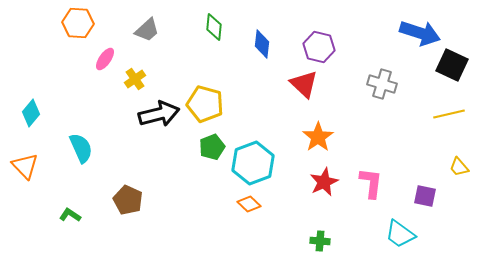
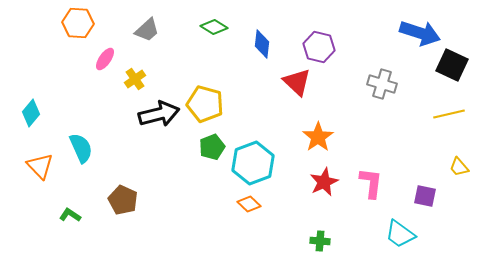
green diamond: rotated 64 degrees counterclockwise
red triangle: moved 7 px left, 2 px up
orange triangle: moved 15 px right
brown pentagon: moved 5 px left
